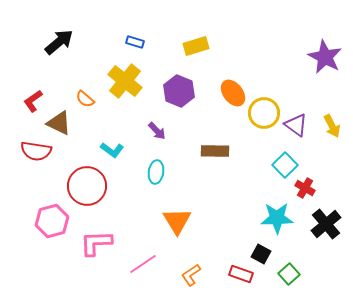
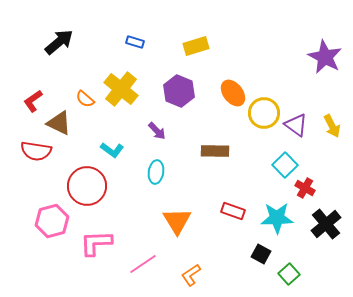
yellow cross: moved 4 px left, 8 px down
red rectangle: moved 8 px left, 63 px up
